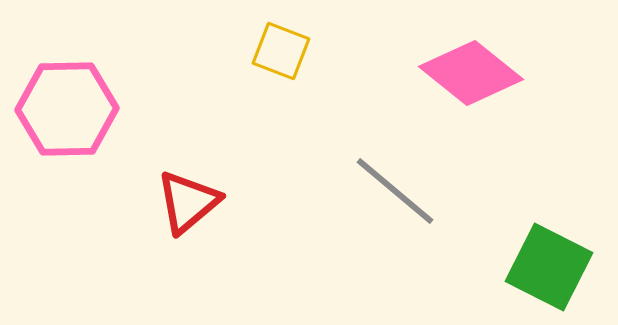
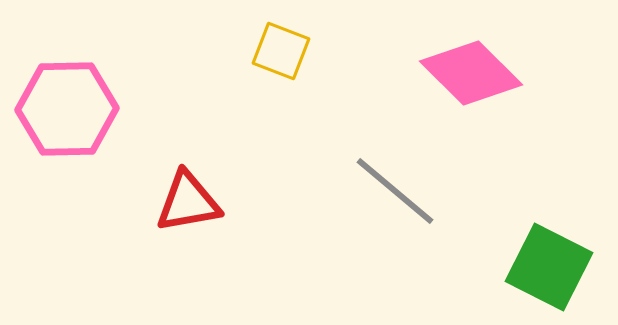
pink diamond: rotated 6 degrees clockwise
red triangle: rotated 30 degrees clockwise
